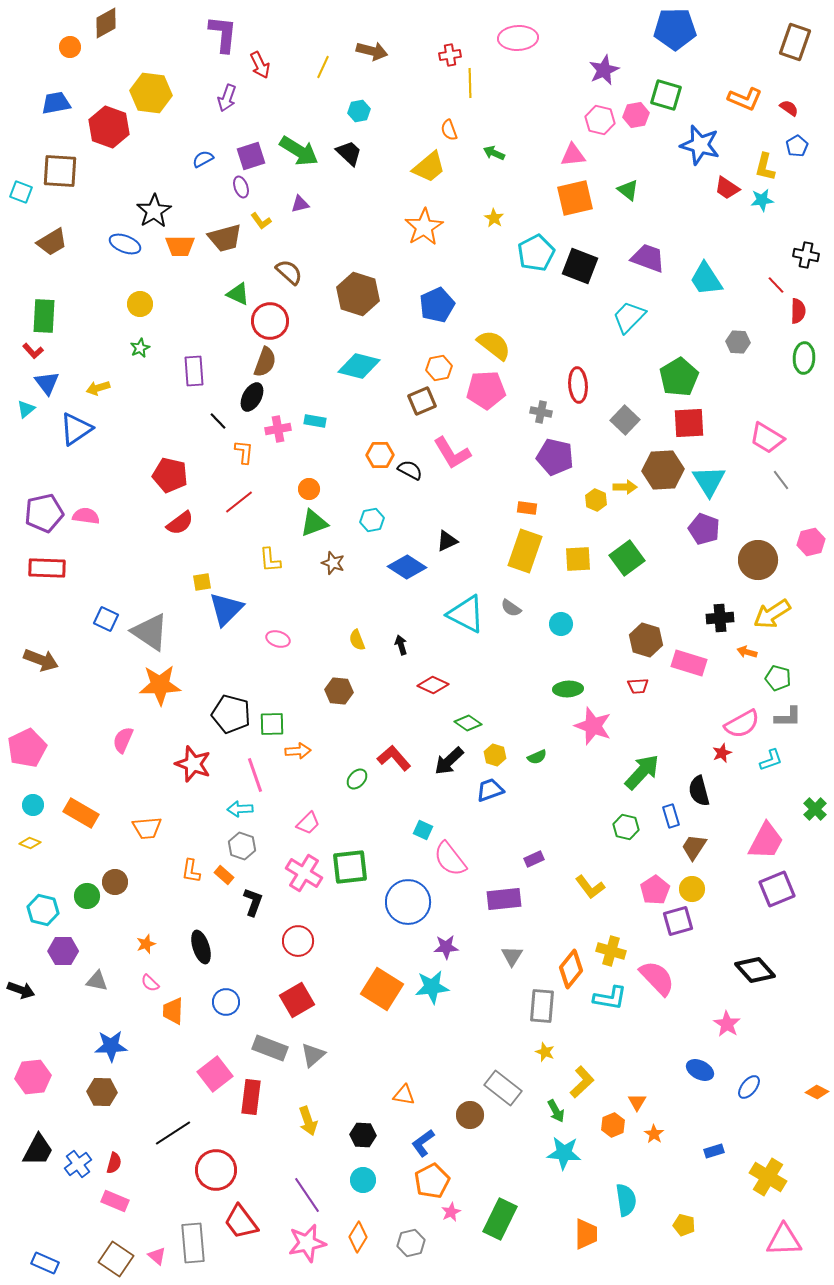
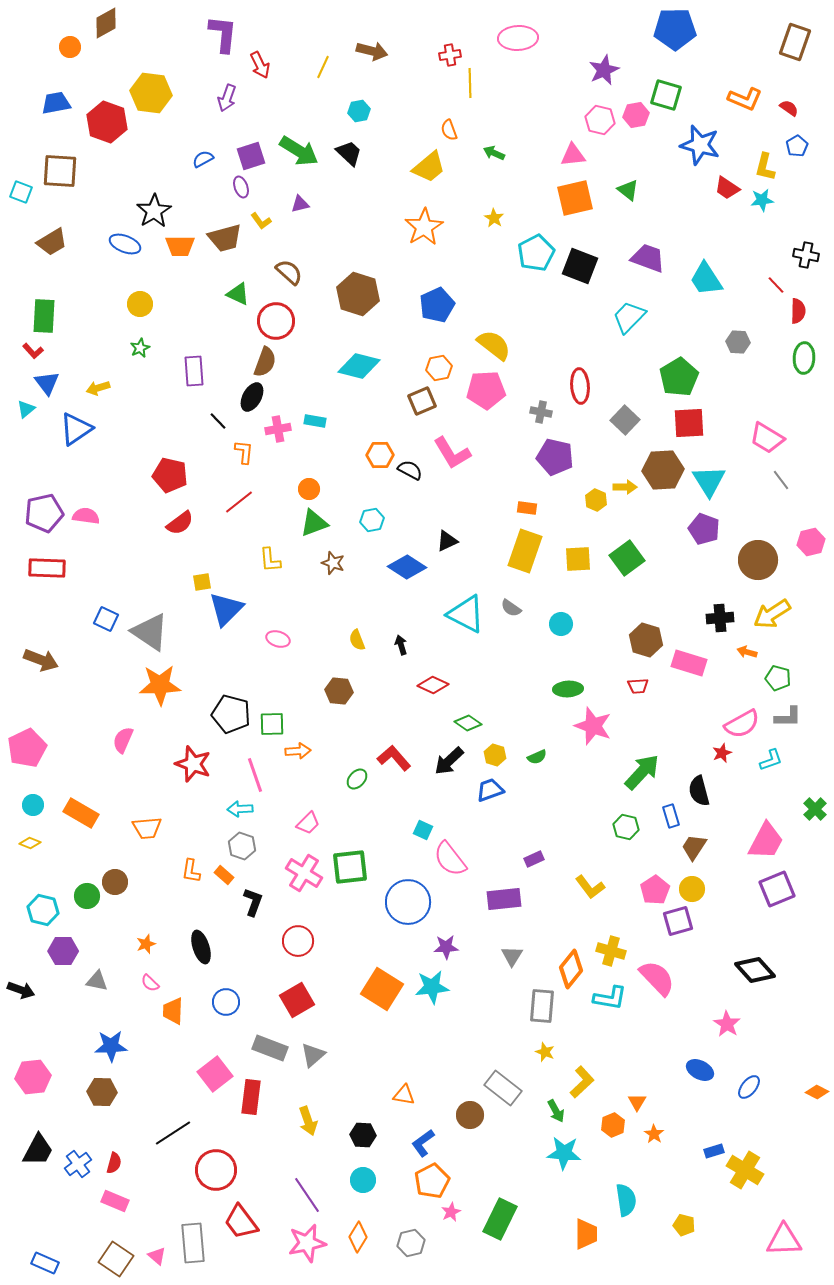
red hexagon at (109, 127): moved 2 px left, 5 px up
red circle at (270, 321): moved 6 px right
red ellipse at (578, 385): moved 2 px right, 1 px down
yellow cross at (768, 1177): moved 23 px left, 7 px up
